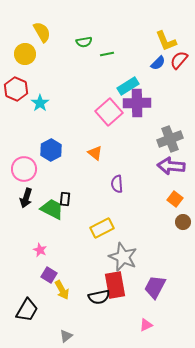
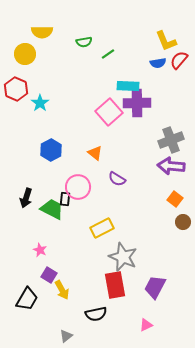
yellow semicircle: rotated 120 degrees clockwise
green line: moved 1 px right; rotated 24 degrees counterclockwise
blue semicircle: rotated 35 degrees clockwise
cyan rectangle: rotated 35 degrees clockwise
gray cross: moved 1 px right, 1 px down
pink circle: moved 54 px right, 18 px down
purple semicircle: moved 5 px up; rotated 54 degrees counterclockwise
black semicircle: moved 3 px left, 17 px down
black trapezoid: moved 11 px up
